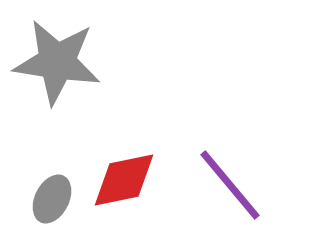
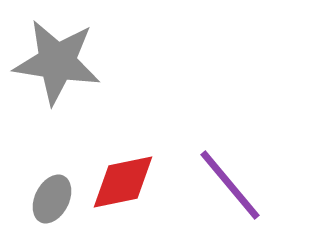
red diamond: moved 1 px left, 2 px down
